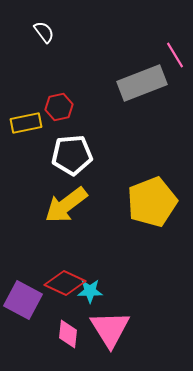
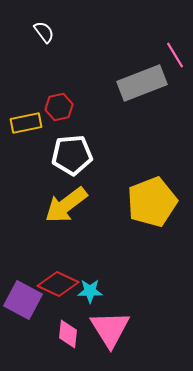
red diamond: moved 7 px left, 1 px down
